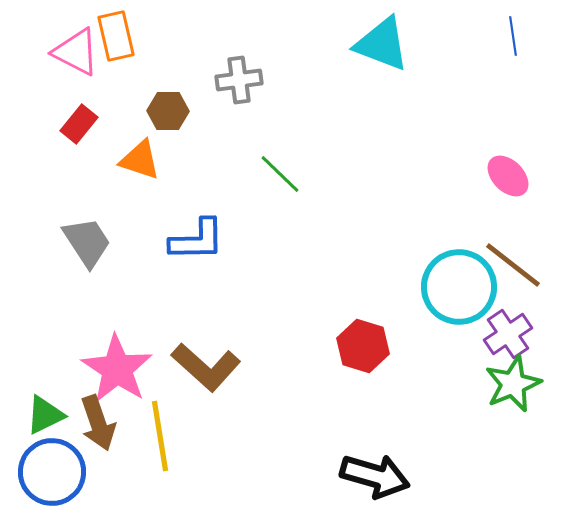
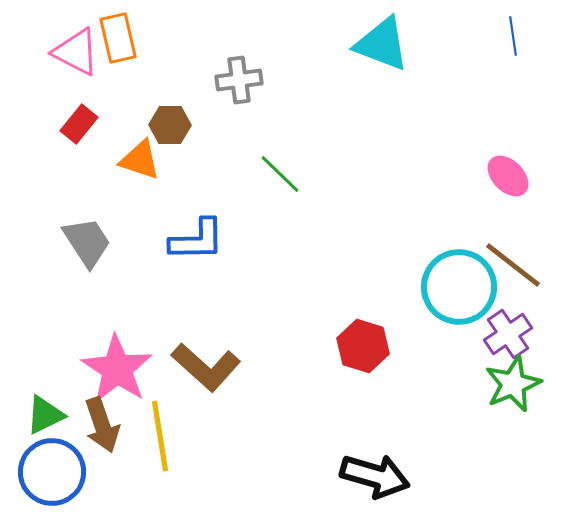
orange rectangle: moved 2 px right, 2 px down
brown hexagon: moved 2 px right, 14 px down
brown arrow: moved 4 px right, 2 px down
